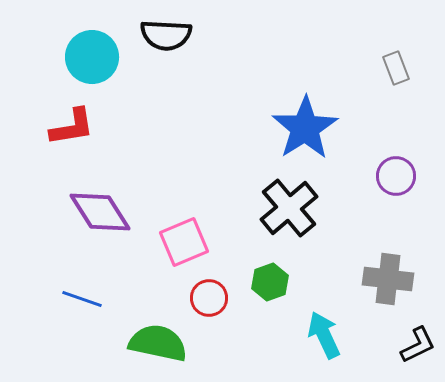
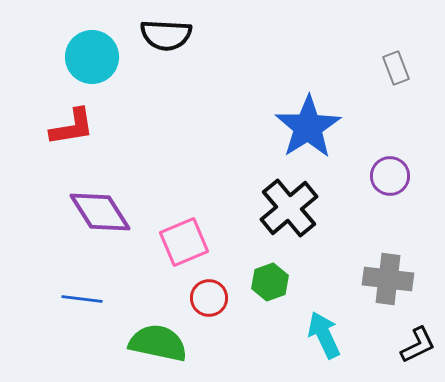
blue star: moved 3 px right, 1 px up
purple circle: moved 6 px left
blue line: rotated 12 degrees counterclockwise
